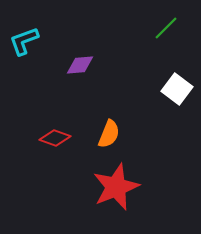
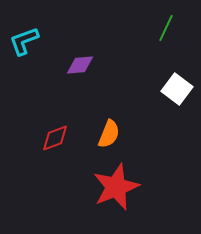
green line: rotated 20 degrees counterclockwise
red diamond: rotated 40 degrees counterclockwise
